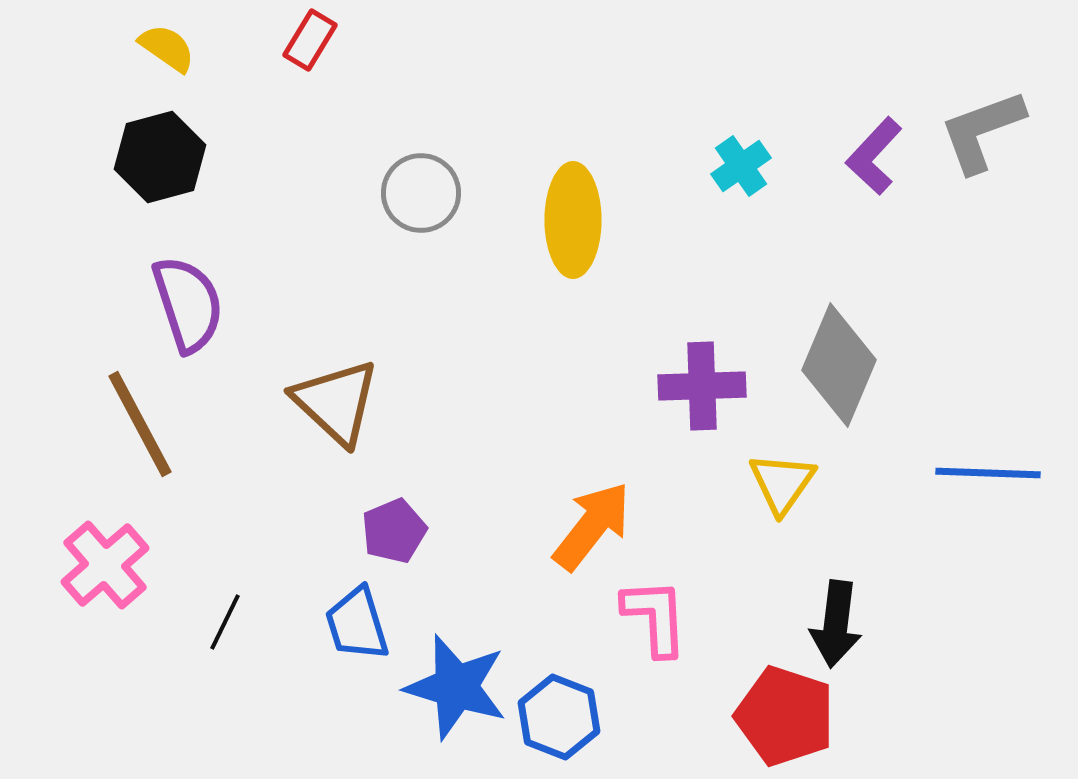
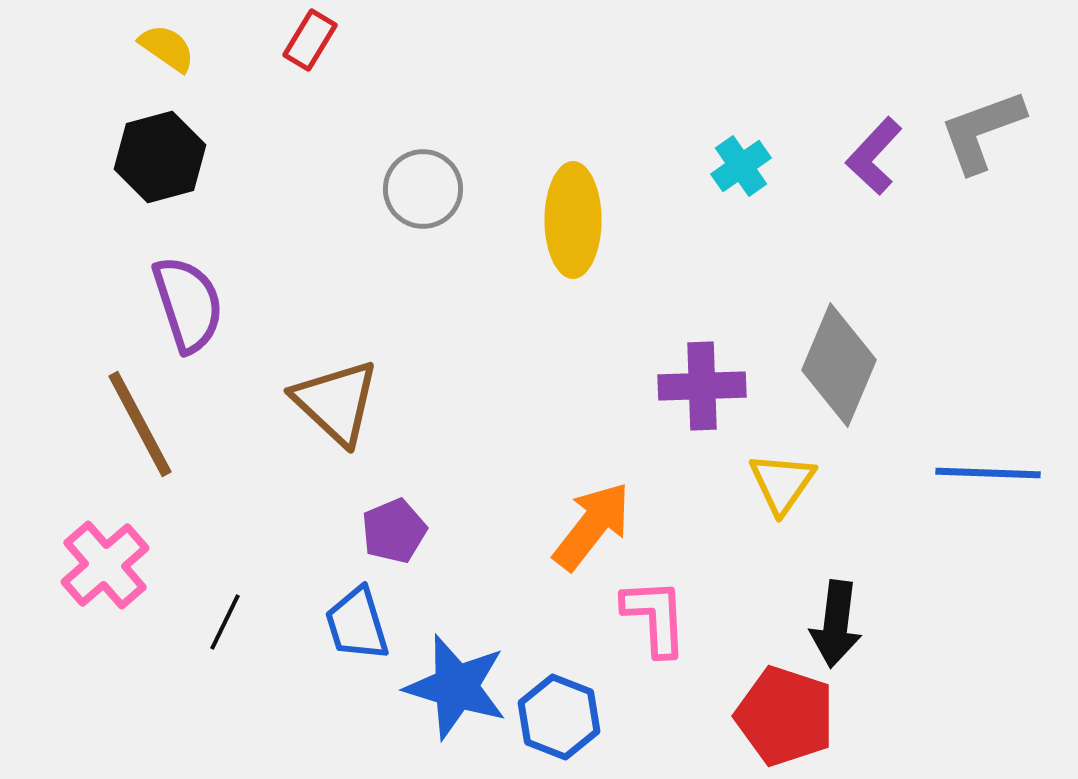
gray circle: moved 2 px right, 4 px up
